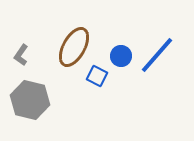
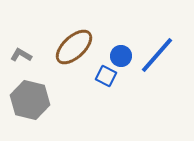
brown ellipse: rotated 18 degrees clockwise
gray L-shape: rotated 85 degrees clockwise
blue square: moved 9 px right
